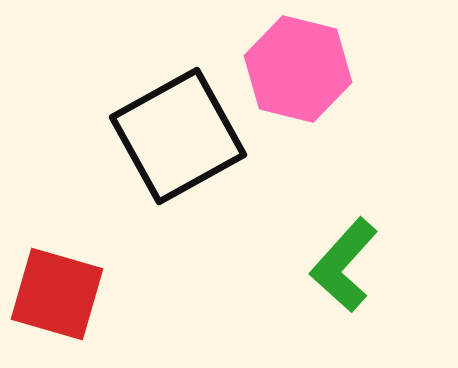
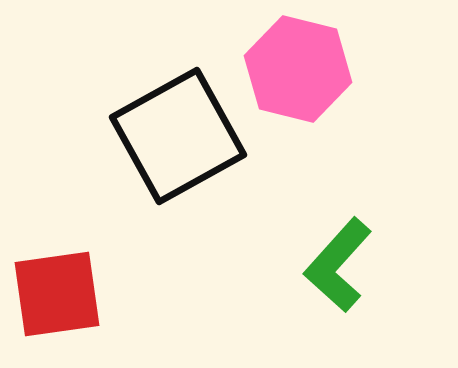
green L-shape: moved 6 px left
red square: rotated 24 degrees counterclockwise
